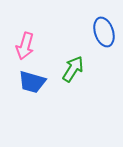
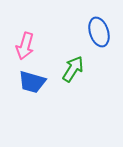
blue ellipse: moved 5 px left
